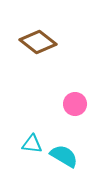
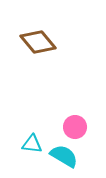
brown diamond: rotated 12 degrees clockwise
pink circle: moved 23 px down
